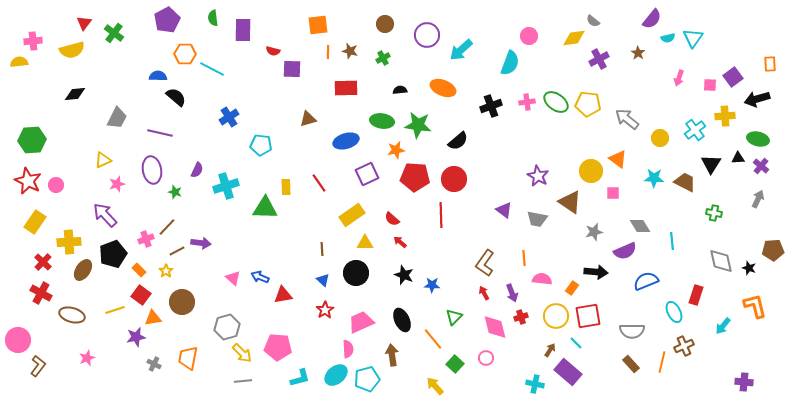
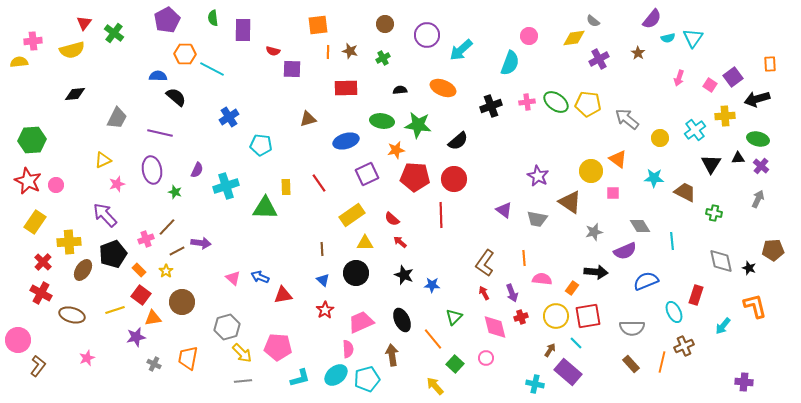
pink square at (710, 85): rotated 32 degrees clockwise
brown trapezoid at (685, 182): moved 10 px down
gray semicircle at (632, 331): moved 3 px up
